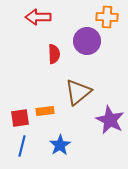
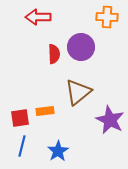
purple circle: moved 6 px left, 6 px down
blue star: moved 2 px left, 6 px down
